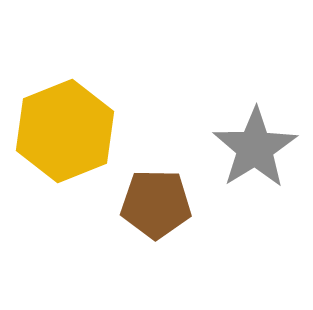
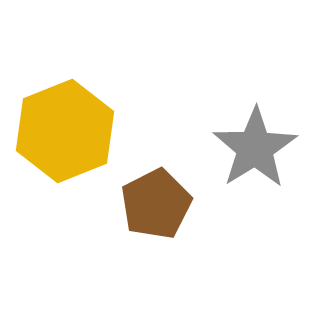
brown pentagon: rotated 28 degrees counterclockwise
